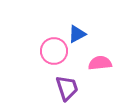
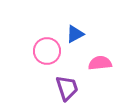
blue triangle: moved 2 px left
pink circle: moved 7 px left
